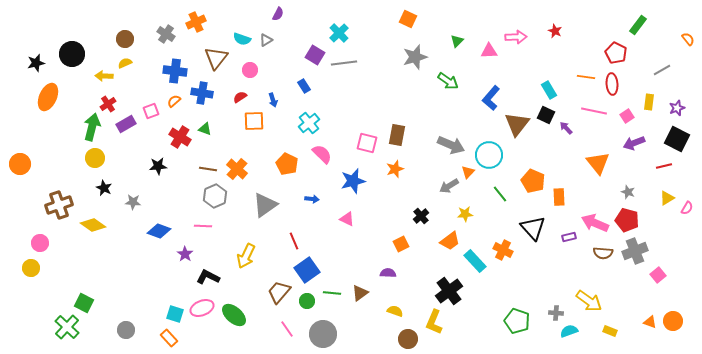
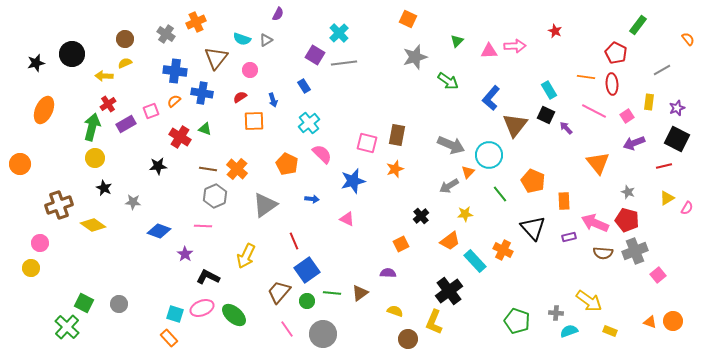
pink arrow at (516, 37): moved 1 px left, 9 px down
orange ellipse at (48, 97): moved 4 px left, 13 px down
pink line at (594, 111): rotated 15 degrees clockwise
brown triangle at (517, 124): moved 2 px left, 1 px down
orange rectangle at (559, 197): moved 5 px right, 4 px down
gray circle at (126, 330): moved 7 px left, 26 px up
